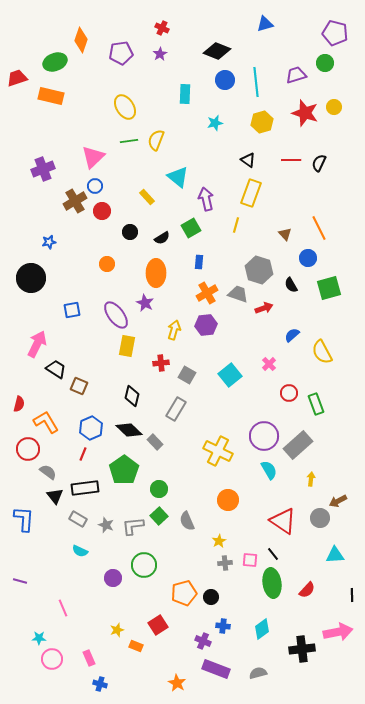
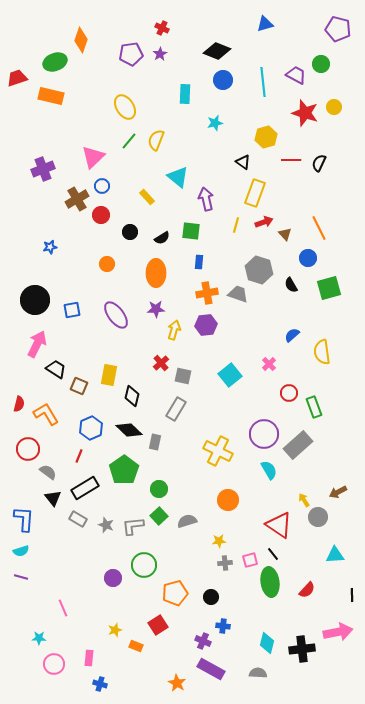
purple pentagon at (335, 33): moved 3 px right, 4 px up
purple pentagon at (121, 53): moved 10 px right, 1 px down
green circle at (325, 63): moved 4 px left, 1 px down
purple trapezoid at (296, 75): rotated 45 degrees clockwise
blue circle at (225, 80): moved 2 px left
cyan line at (256, 82): moved 7 px right
yellow hexagon at (262, 122): moved 4 px right, 15 px down
green line at (129, 141): rotated 42 degrees counterclockwise
black triangle at (248, 160): moved 5 px left, 2 px down
blue circle at (95, 186): moved 7 px right
yellow rectangle at (251, 193): moved 4 px right
brown cross at (75, 201): moved 2 px right, 2 px up
red circle at (102, 211): moved 1 px left, 4 px down
green square at (191, 228): moved 3 px down; rotated 36 degrees clockwise
blue star at (49, 242): moved 1 px right, 5 px down
black circle at (31, 278): moved 4 px right, 22 px down
orange cross at (207, 293): rotated 20 degrees clockwise
purple star at (145, 303): moved 11 px right, 6 px down; rotated 30 degrees counterclockwise
red arrow at (264, 308): moved 86 px up
yellow rectangle at (127, 346): moved 18 px left, 29 px down
yellow semicircle at (322, 352): rotated 20 degrees clockwise
red cross at (161, 363): rotated 35 degrees counterclockwise
gray square at (187, 375): moved 4 px left, 1 px down; rotated 18 degrees counterclockwise
green rectangle at (316, 404): moved 2 px left, 3 px down
orange L-shape at (46, 422): moved 8 px up
purple circle at (264, 436): moved 2 px up
gray rectangle at (155, 442): rotated 56 degrees clockwise
red line at (83, 454): moved 4 px left, 2 px down
yellow arrow at (311, 479): moved 7 px left, 21 px down; rotated 40 degrees counterclockwise
black rectangle at (85, 488): rotated 24 degrees counterclockwise
black triangle at (55, 496): moved 2 px left, 2 px down
brown arrow at (338, 501): moved 9 px up
gray circle at (320, 518): moved 2 px left, 1 px up
gray semicircle at (187, 521): rotated 96 degrees clockwise
red triangle at (283, 521): moved 4 px left, 4 px down
yellow star at (219, 541): rotated 24 degrees clockwise
cyan semicircle at (80, 551): moved 59 px left; rotated 42 degrees counterclockwise
pink square at (250, 560): rotated 21 degrees counterclockwise
purple line at (20, 581): moved 1 px right, 4 px up
green ellipse at (272, 583): moved 2 px left, 1 px up
orange pentagon at (184, 593): moved 9 px left
cyan diamond at (262, 629): moved 5 px right, 14 px down; rotated 40 degrees counterclockwise
yellow star at (117, 630): moved 2 px left
pink rectangle at (89, 658): rotated 28 degrees clockwise
pink circle at (52, 659): moved 2 px right, 5 px down
purple rectangle at (216, 669): moved 5 px left; rotated 8 degrees clockwise
gray semicircle at (258, 673): rotated 18 degrees clockwise
